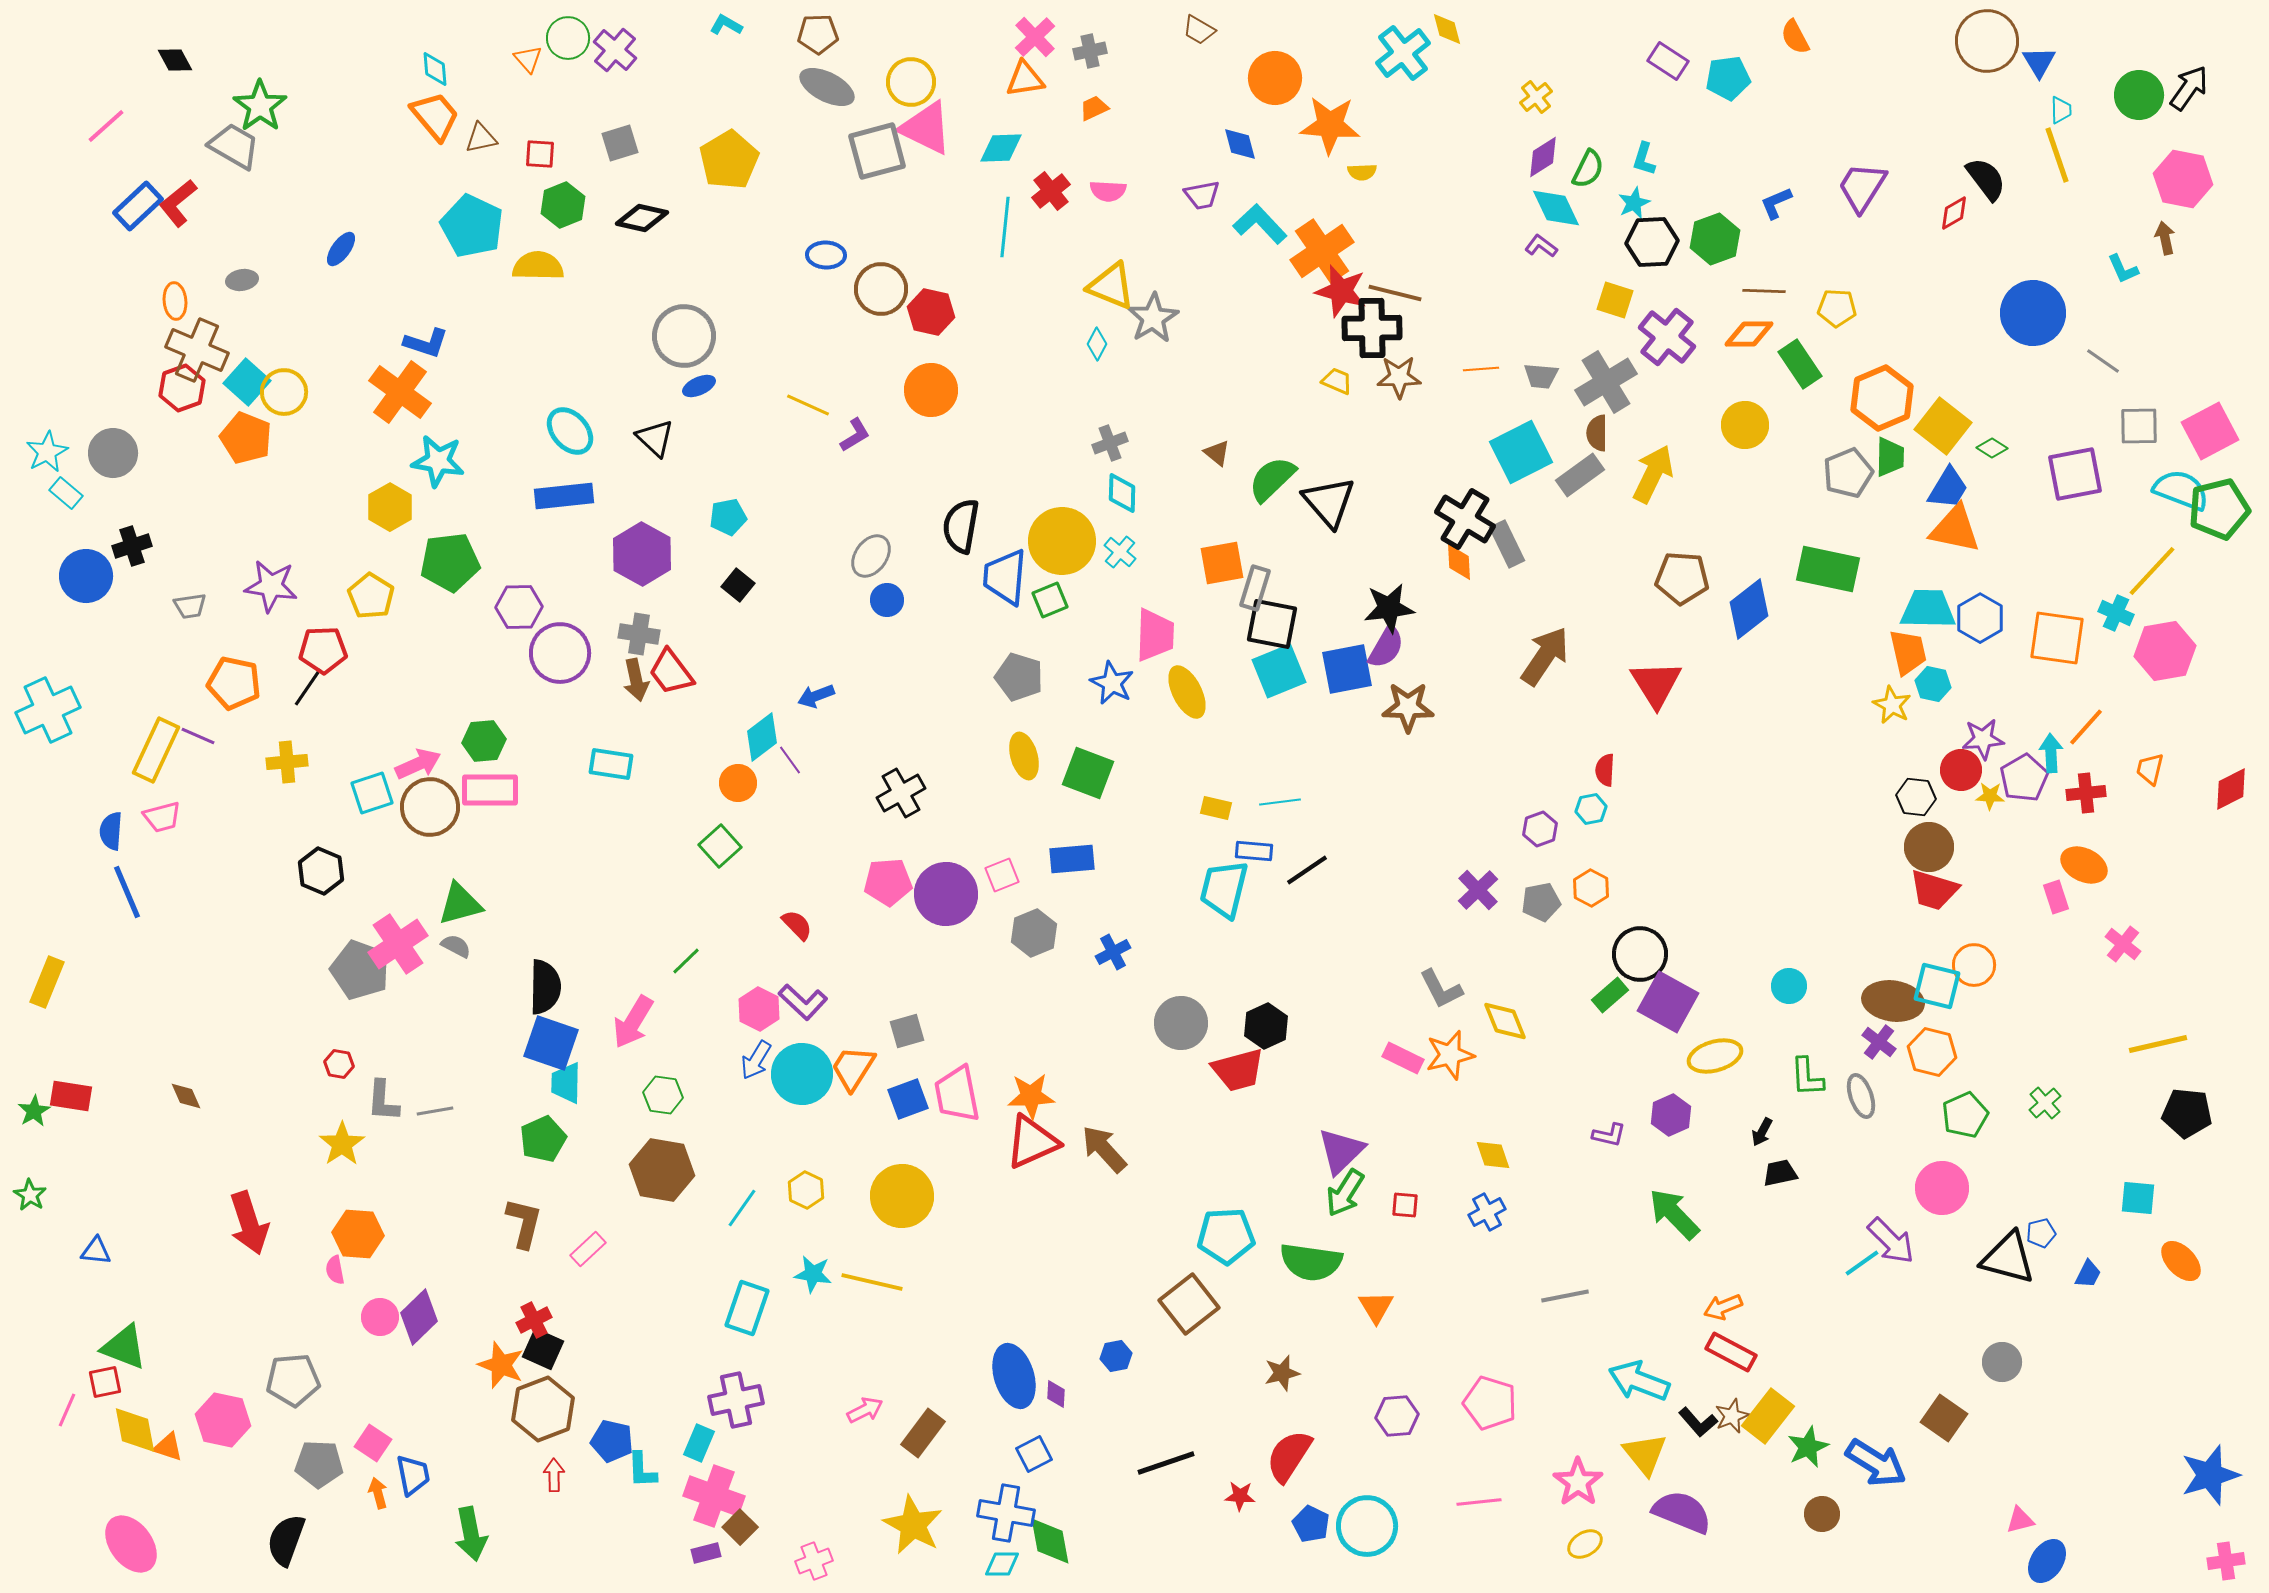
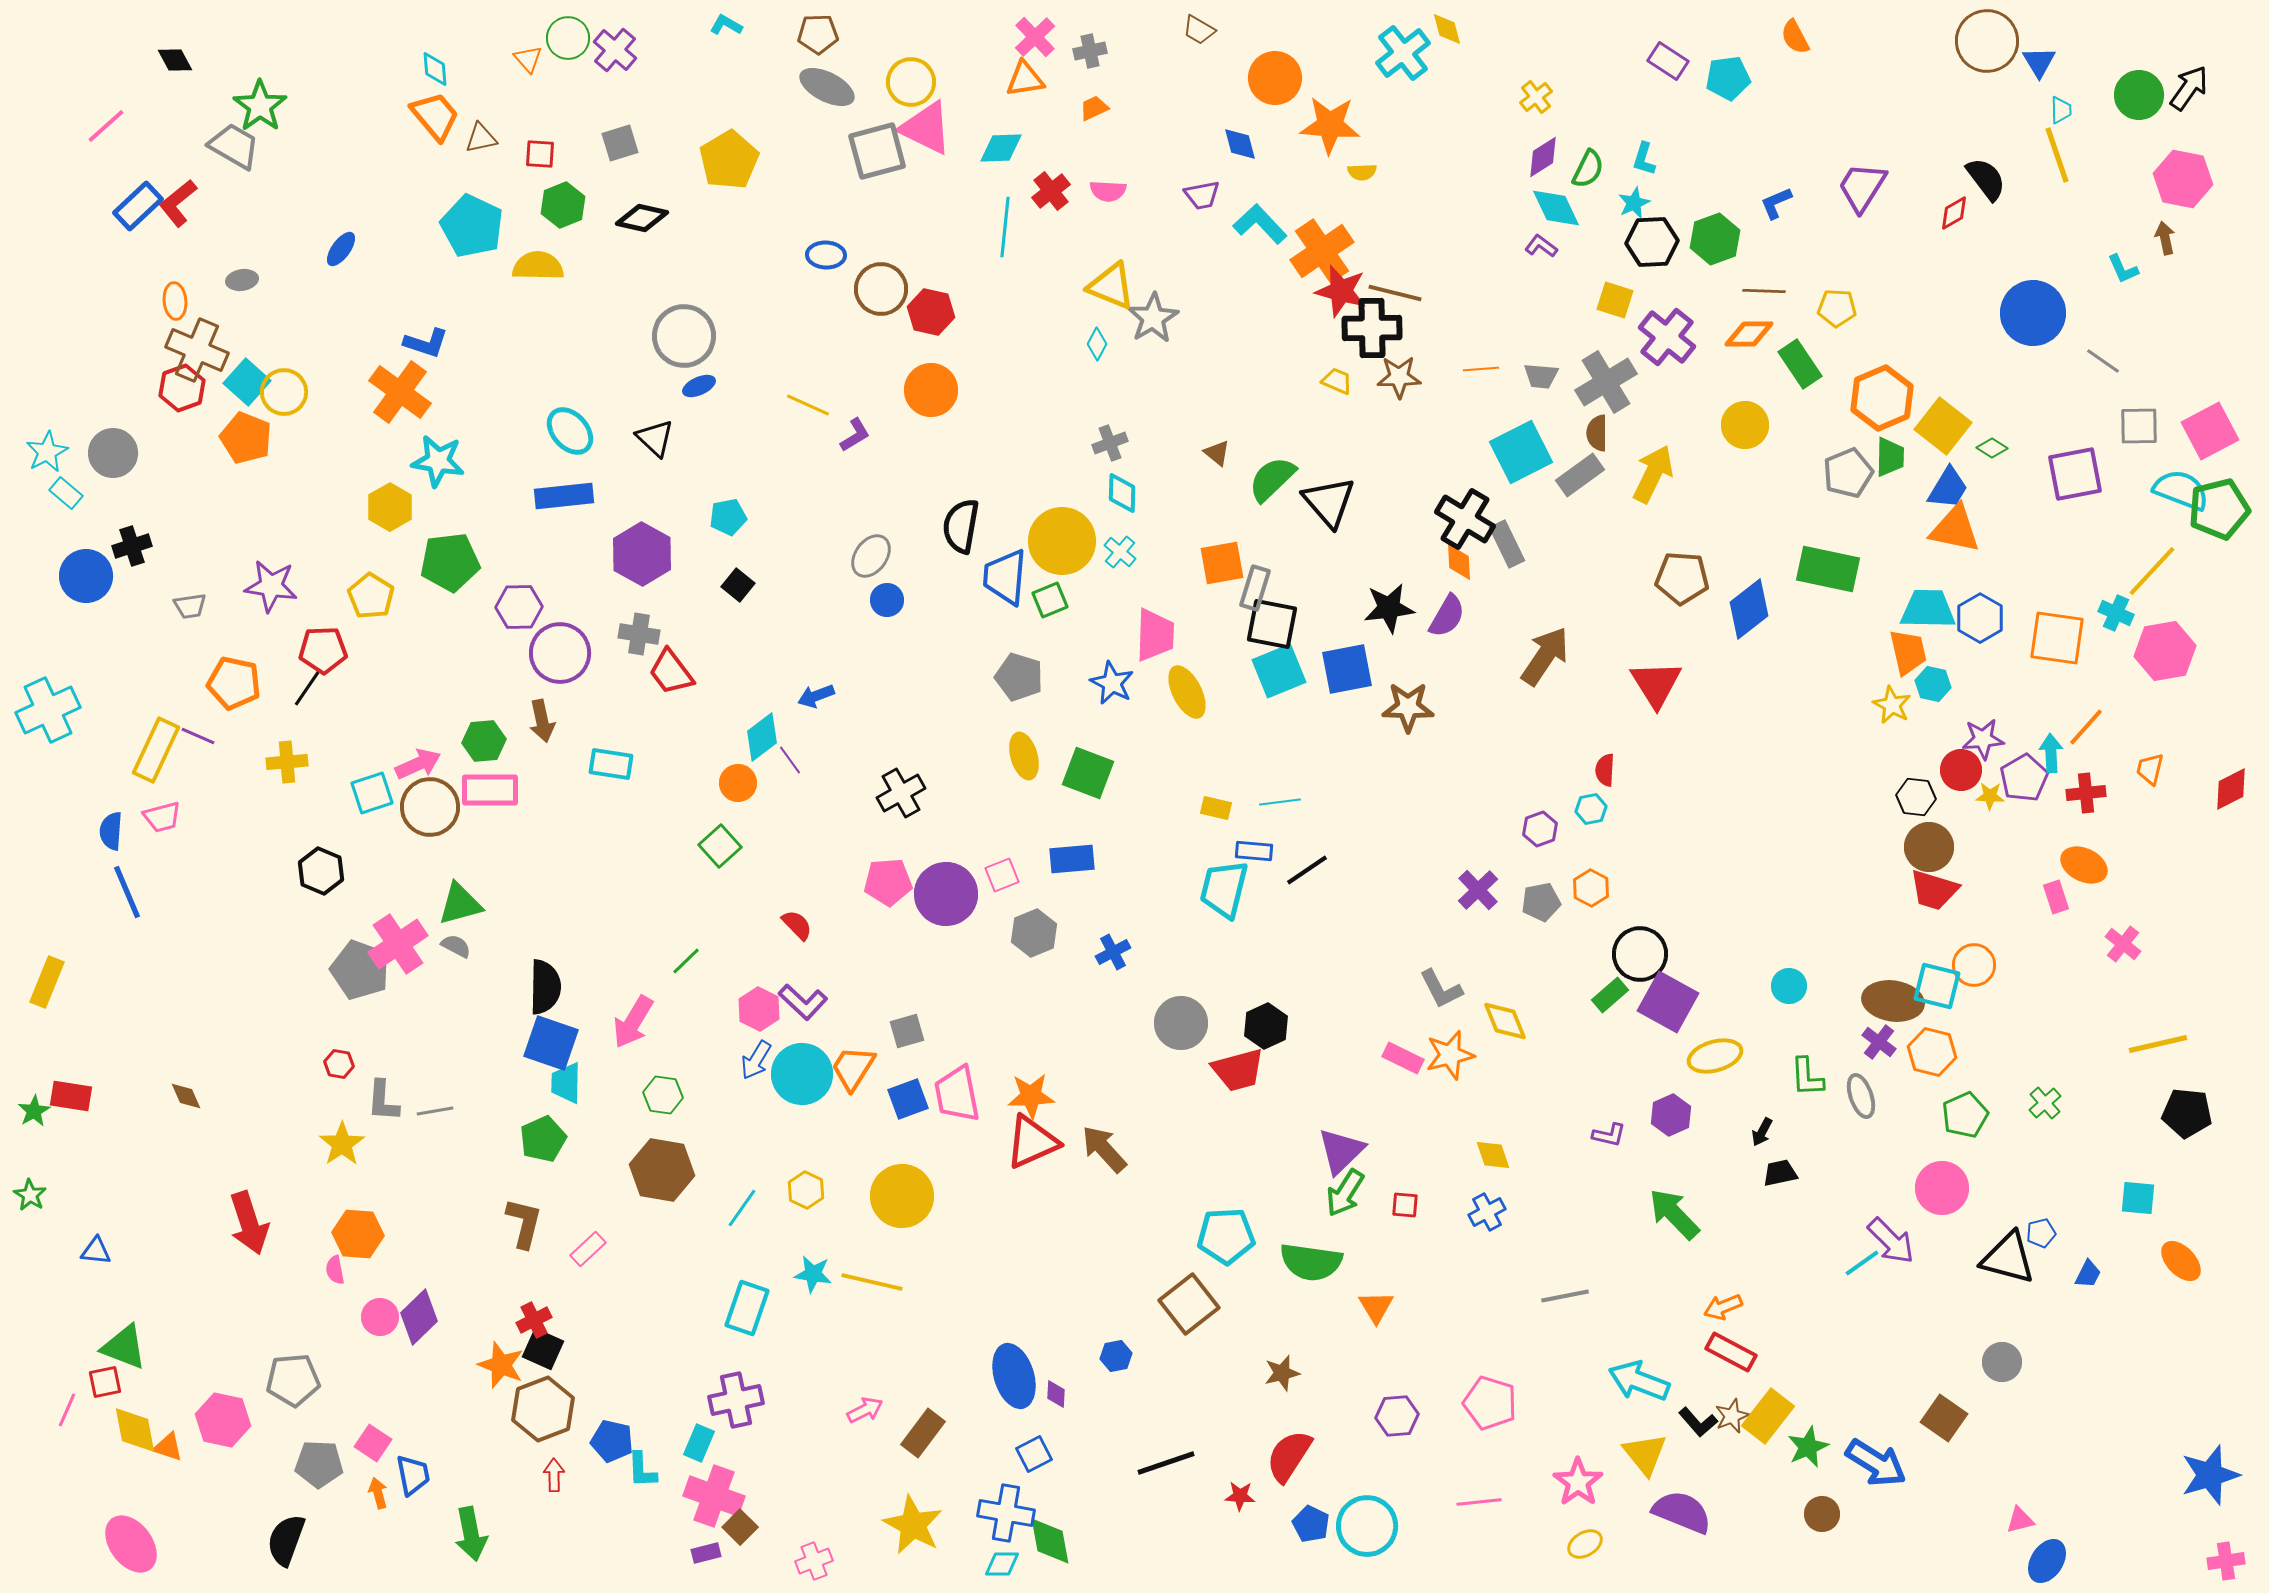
purple semicircle at (1386, 647): moved 61 px right, 31 px up
brown arrow at (636, 680): moved 94 px left, 41 px down
